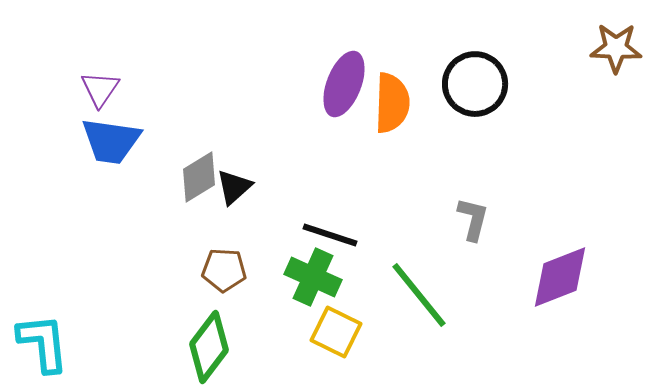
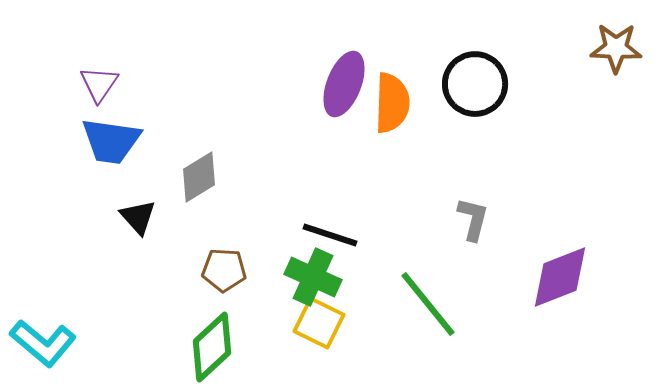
purple triangle: moved 1 px left, 5 px up
black triangle: moved 96 px left, 30 px down; rotated 30 degrees counterclockwise
green line: moved 9 px right, 9 px down
yellow square: moved 17 px left, 9 px up
cyan L-shape: rotated 136 degrees clockwise
green diamond: moved 3 px right; rotated 10 degrees clockwise
